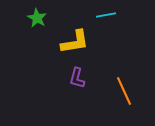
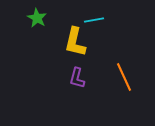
cyan line: moved 12 px left, 5 px down
yellow L-shape: rotated 112 degrees clockwise
orange line: moved 14 px up
